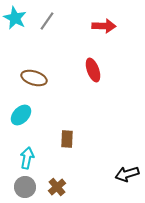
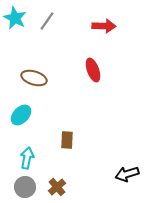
brown rectangle: moved 1 px down
